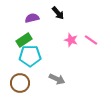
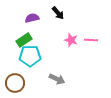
pink line: rotated 32 degrees counterclockwise
brown circle: moved 5 px left
